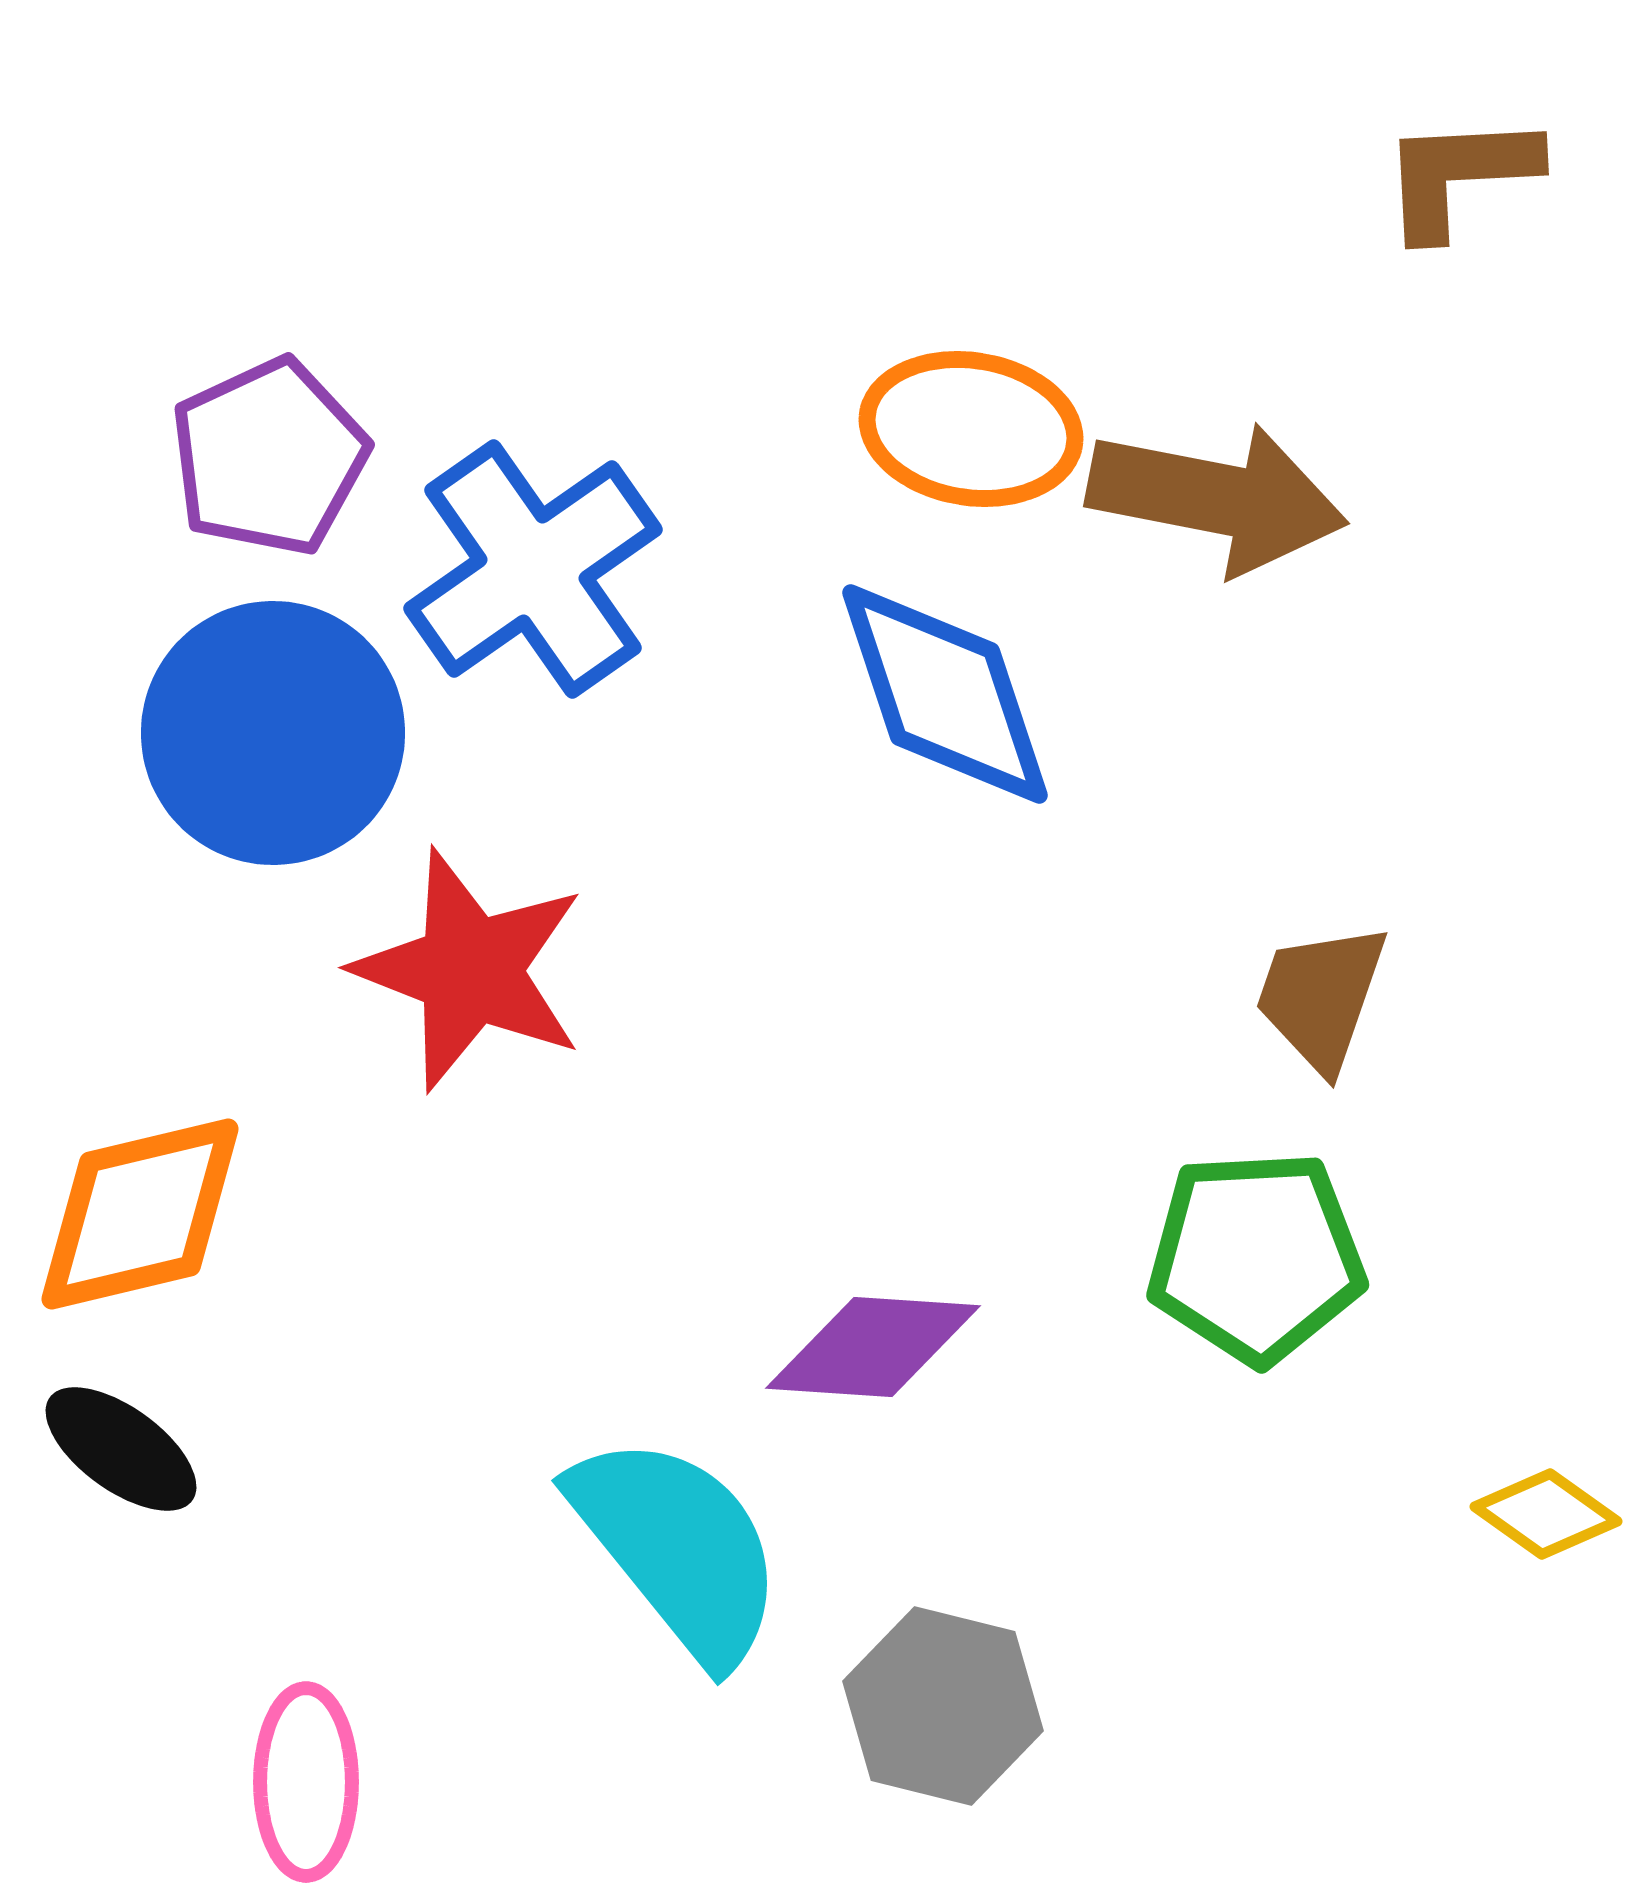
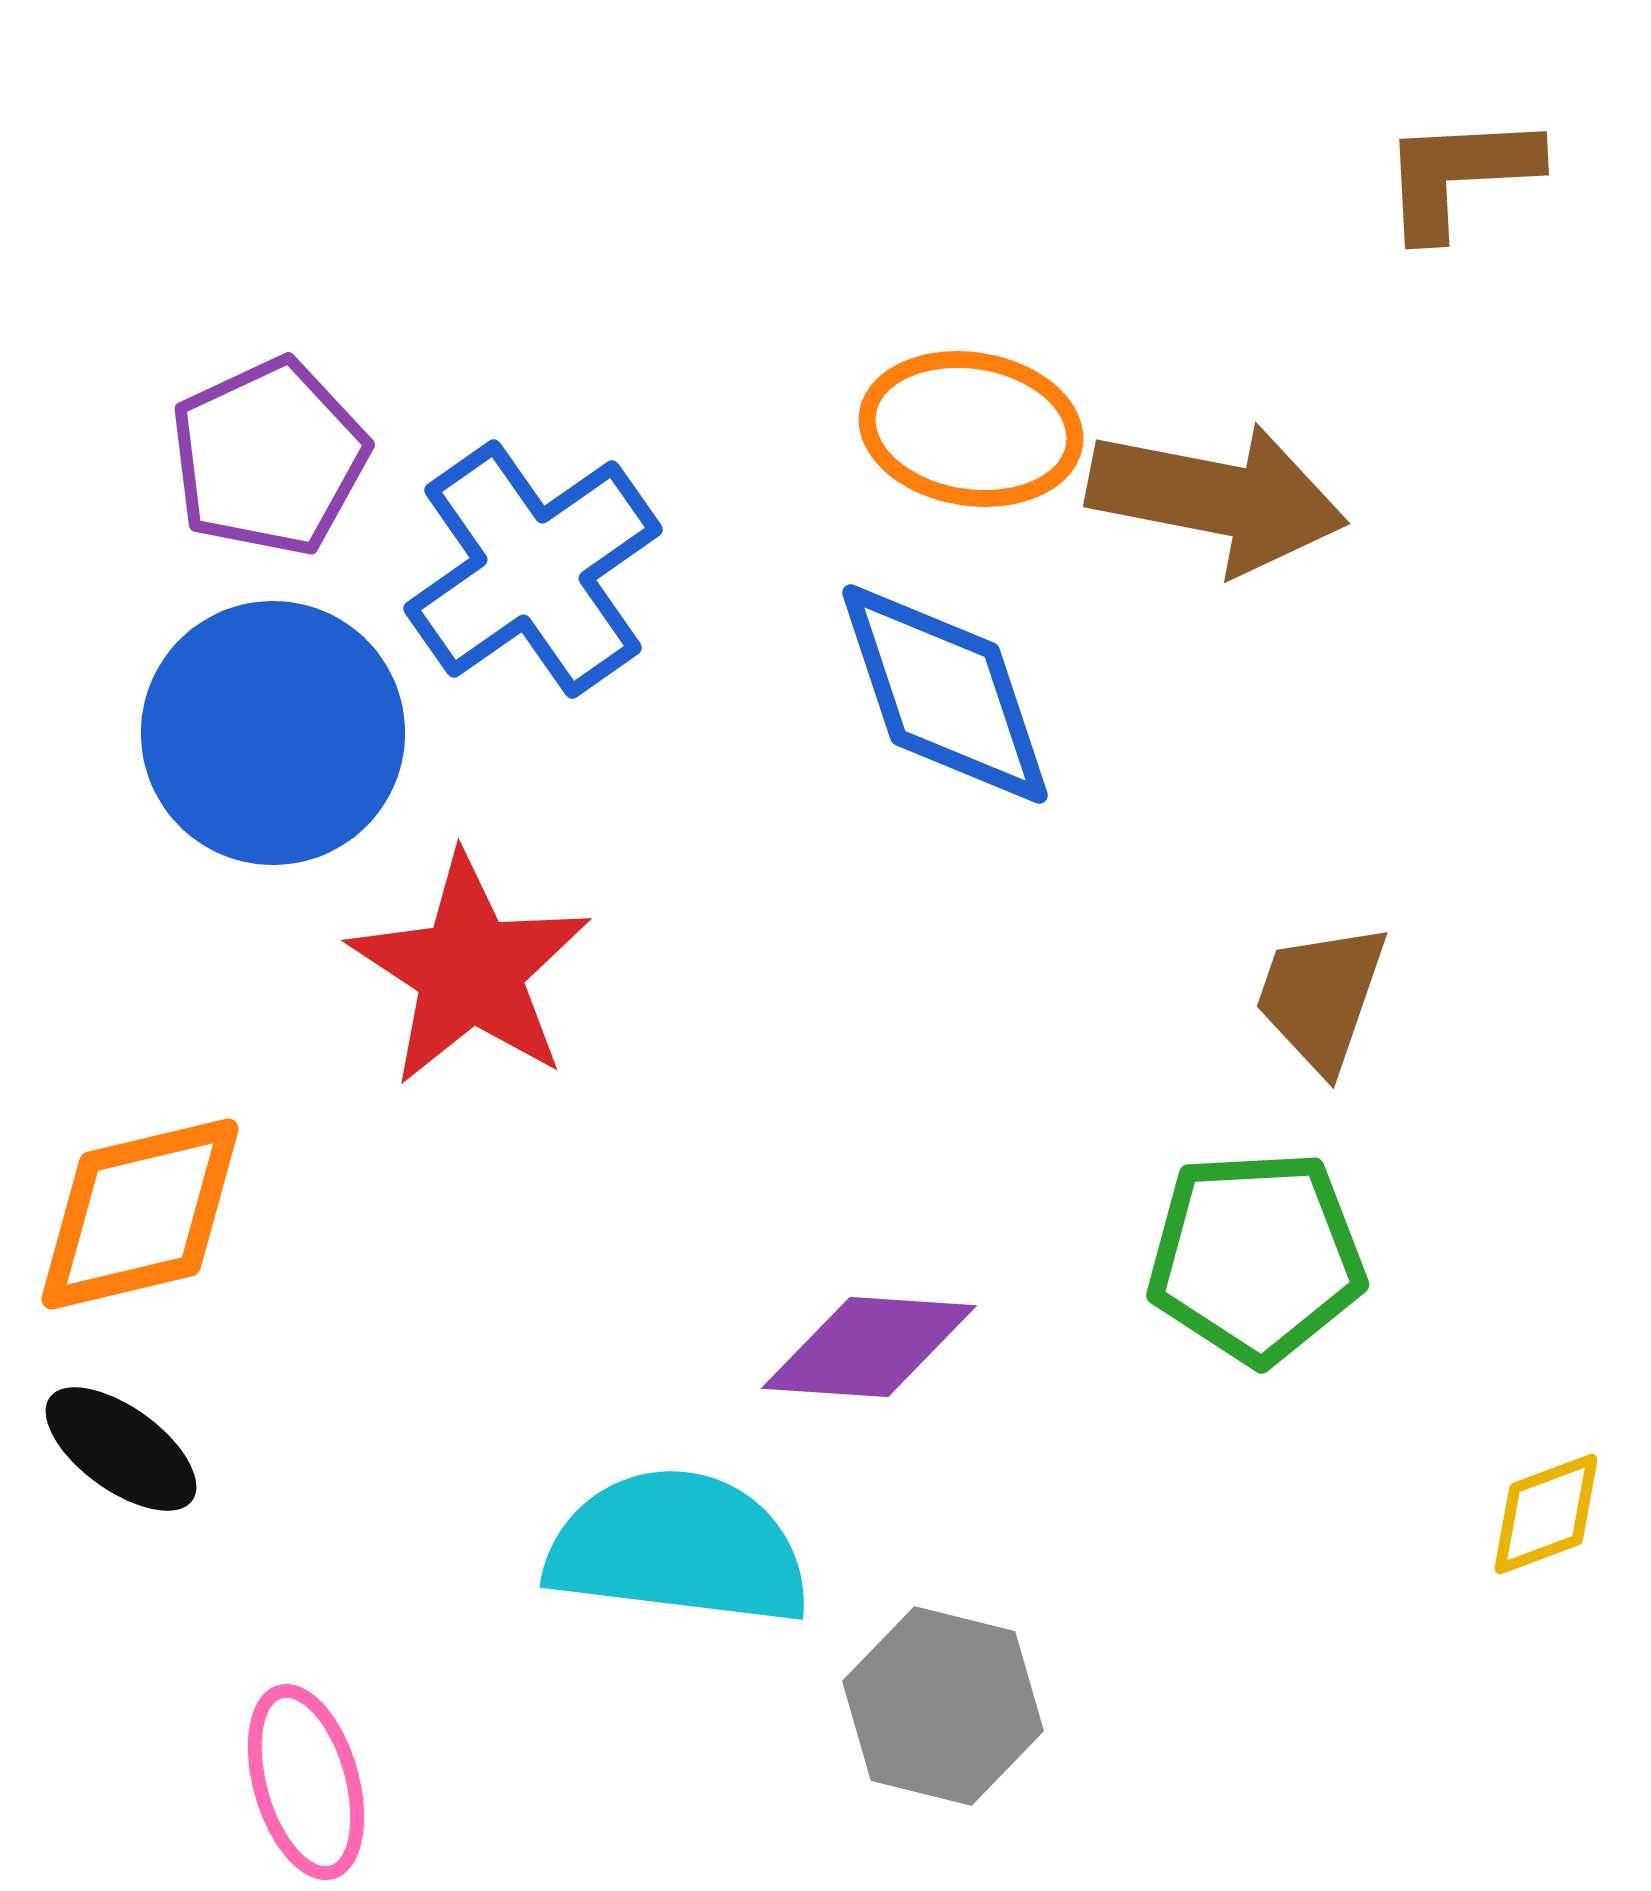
red star: rotated 12 degrees clockwise
purple diamond: moved 4 px left
yellow diamond: rotated 56 degrees counterclockwise
cyan semicircle: rotated 44 degrees counterclockwise
pink ellipse: rotated 16 degrees counterclockwise
